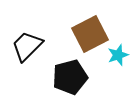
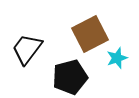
black trapezoid: moved 3 px down; rotated 8 degrees counterclockwise
cyan star: moved 1 px left, 3 px down
